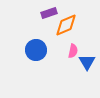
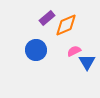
purple rectangle: moved 2 px left, 5 px down; rotated 21 degrees counterclockwise
pink semicircle: moved 1 px right; rotated 128 degrees counterclockwise
